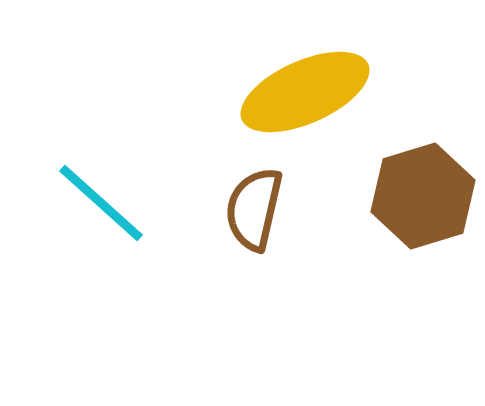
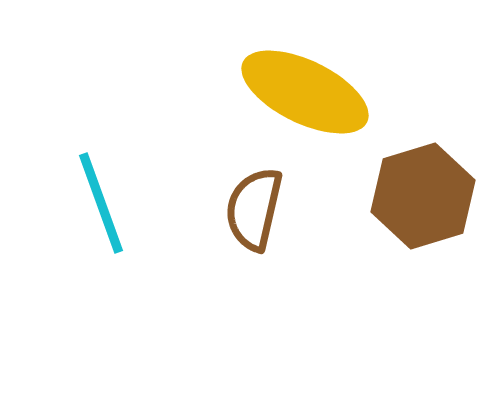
yellow ellipse: rotated 50 degrees clockwise
cyan line: rotated 28 degrees clockwise
